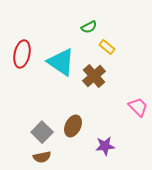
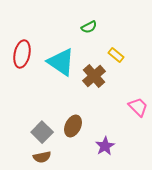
yellow rectangle: moved 9 px right, 8 px down
purple star: rotated 24 degrees counterclockwise
